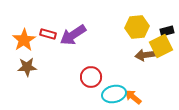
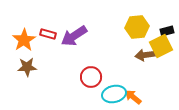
purple arrow: moved 1 px right, 1 px down
